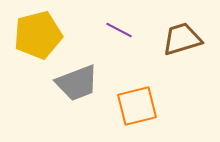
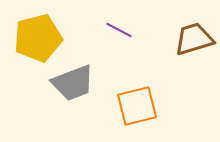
yellow pentagon: moved 3 px down
brown trapezoid: moved 12 px right
gray trapezoid: moved 4 px left
